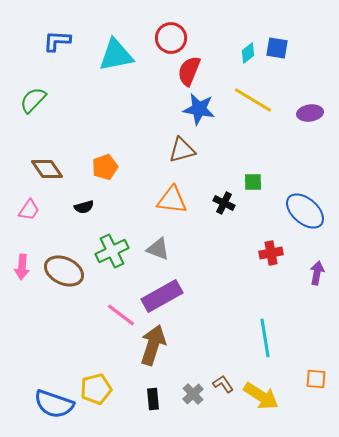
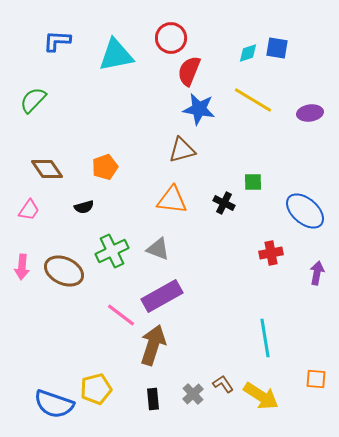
cyan diamond: rotated 20 degrees clockwise
